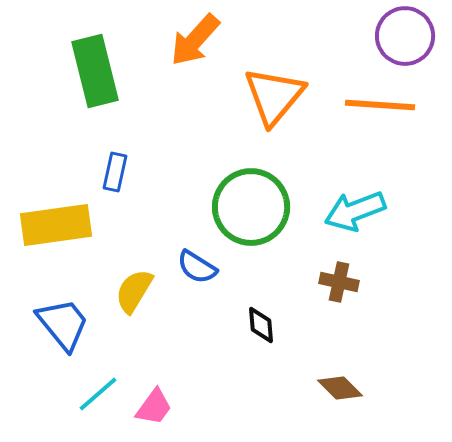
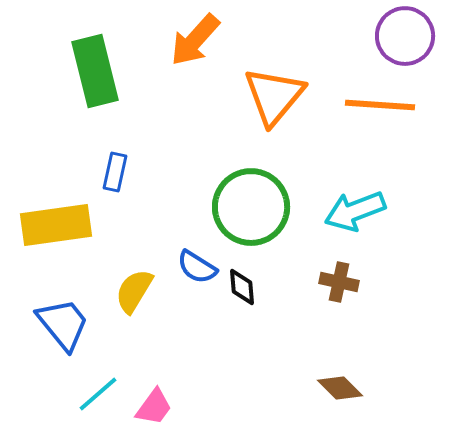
black diamond: moved 19 px left, 38 px up
